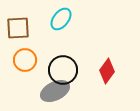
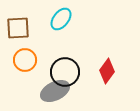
black circle: moved 2 px right, 2 px down
